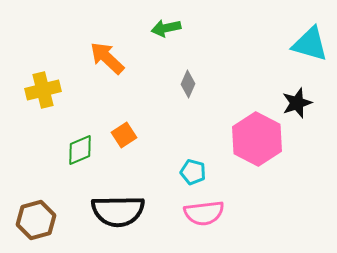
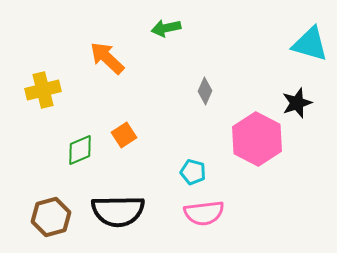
gray diamond: moved 17 px right, 7 px down
brown hexagon: moved 15 px right, 3 px up
